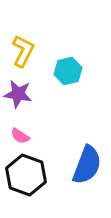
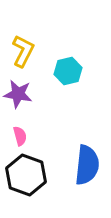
pink semicircle: rotated 138 degrees counterclockwise
blue semicircle: rotated 15 degrees counterclockwise
